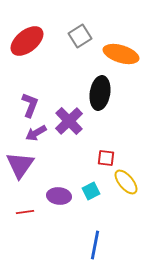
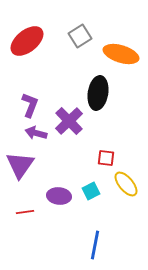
black ellipse: moved 2 px left
purple arrow: rotated 45 degrees clockwise
yellow ellipse: moved 2 px down
